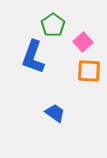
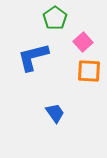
green pentagon: moved 2 px right, 7 px up
blue L-shape: rotated 56 degrees clockwise
blue trapezoid: rotated 20 degrees clockwise
